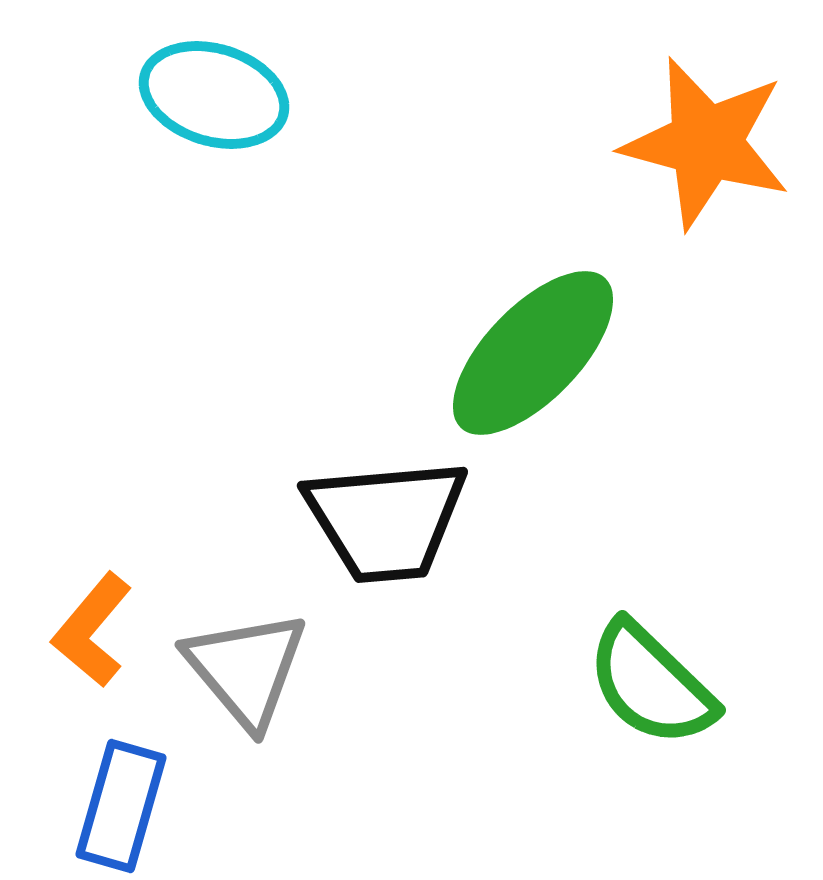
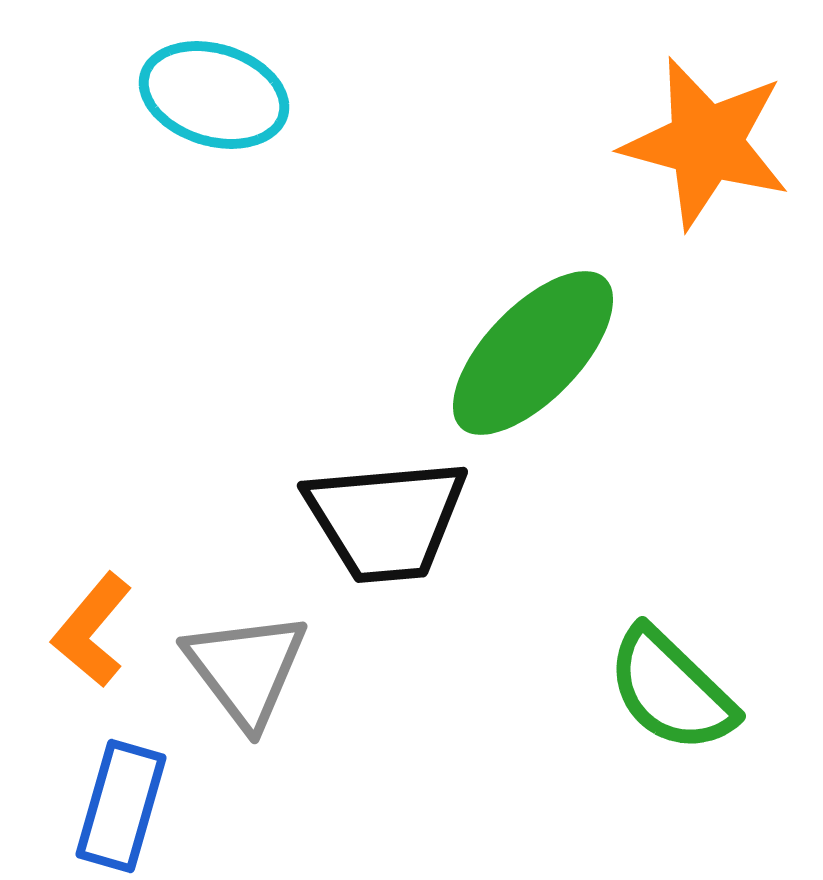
gray triangle: rotated 3 degrees clockwise
green semicircle: moved 20 px right, 6 px down
